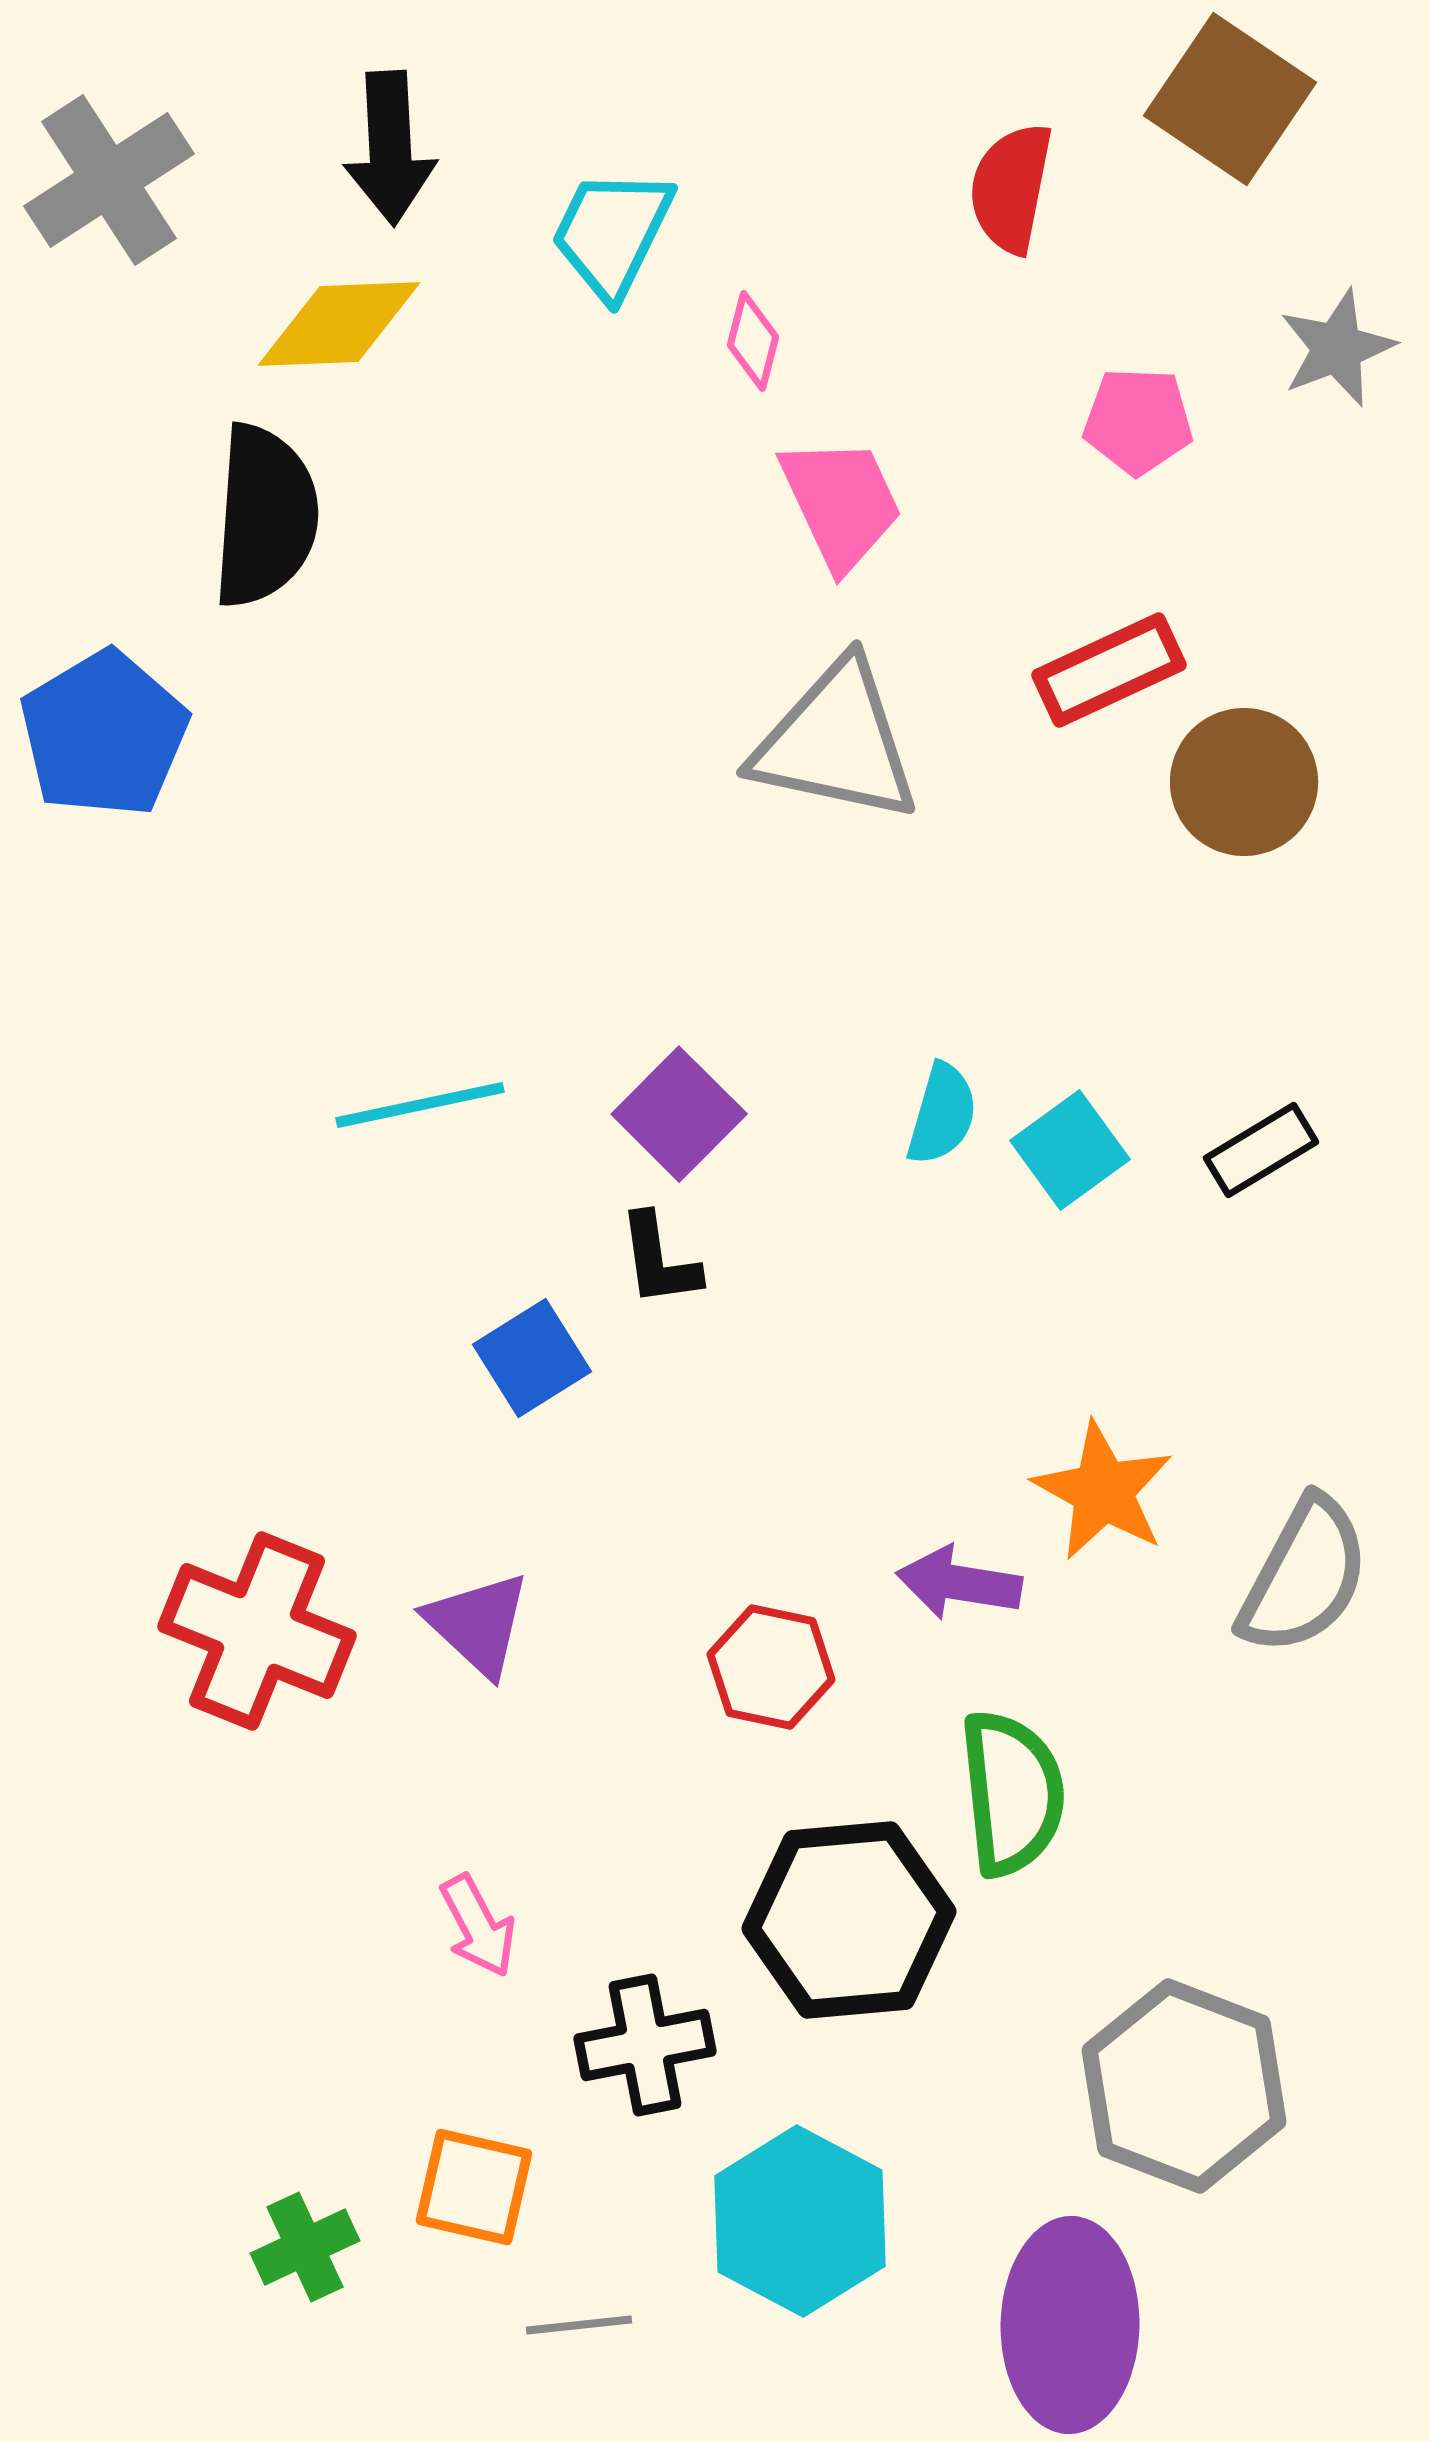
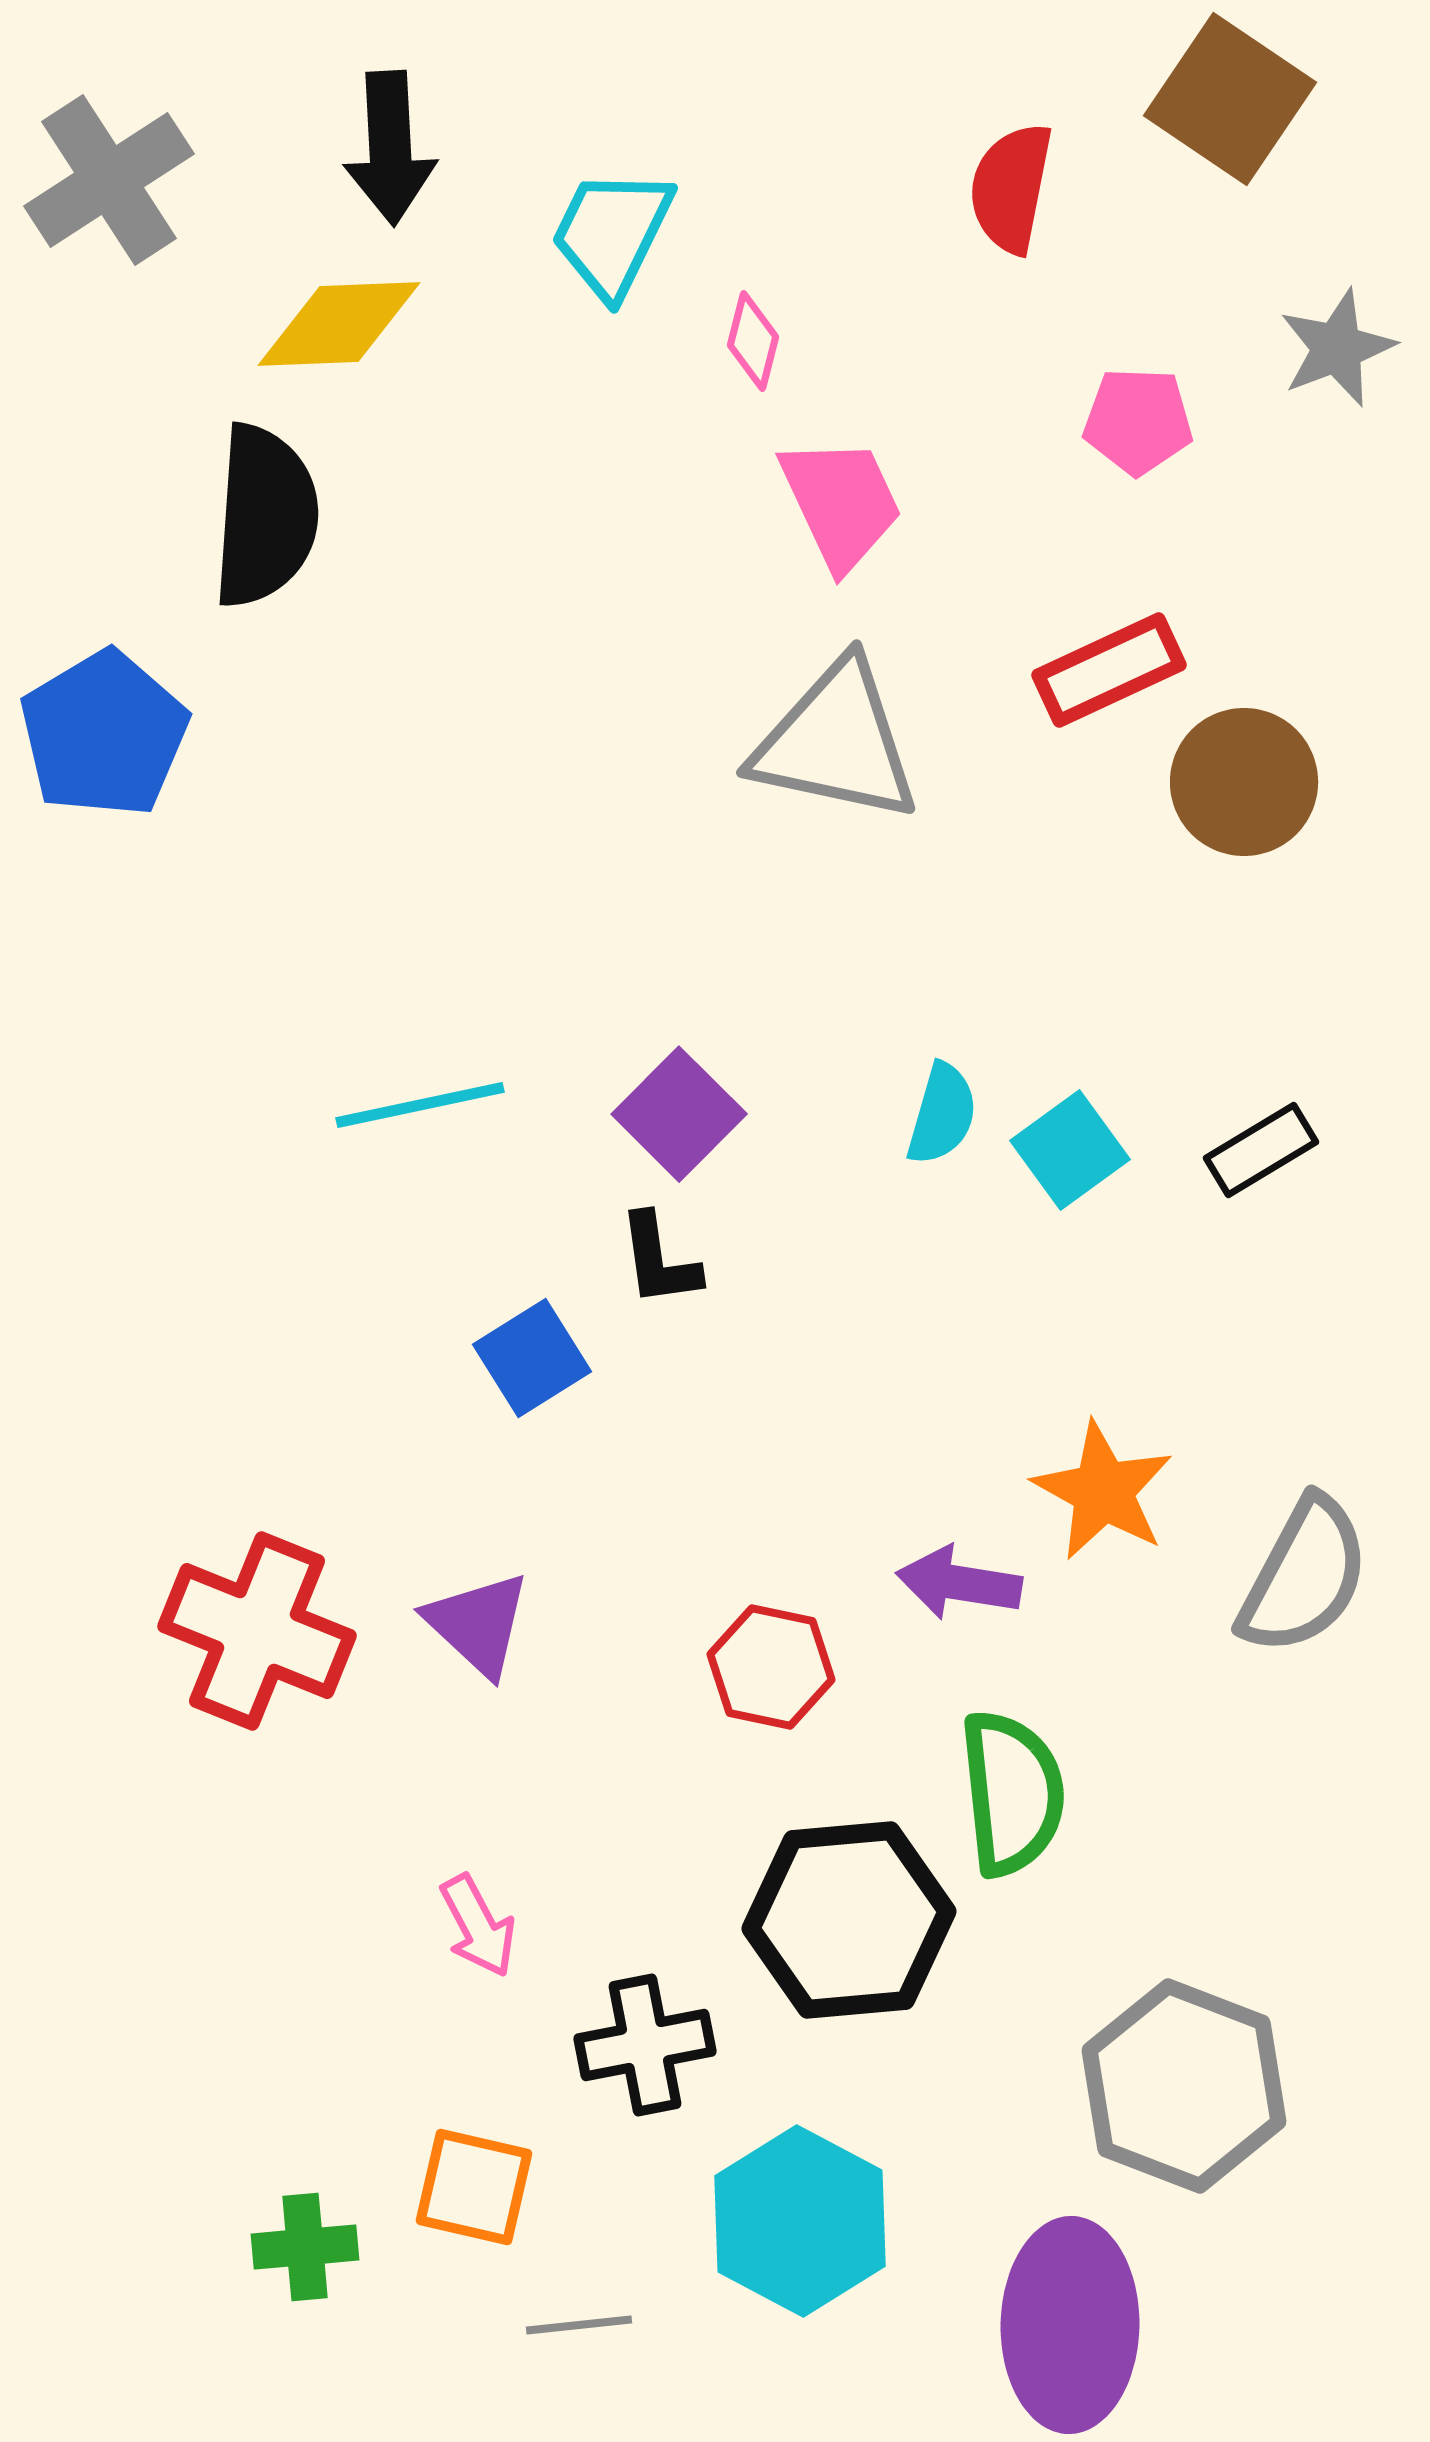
green cross: rotated 20 degrees clockwise
